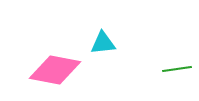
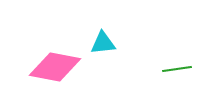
pink diamond: moved 3 px up
